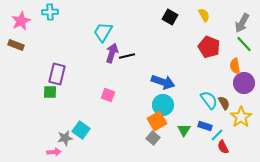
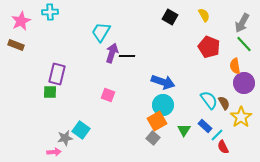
cyan trapezoid: moved 2 px left
black line: rotated 14 degrees clockwise
blue rectangle: rotated 24 degrees clockwise
